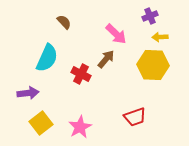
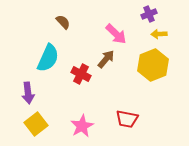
purple cross: moved 1 px left, 2 px up
brown semicircle: moved 1 px left
yellow arrow: moved 1 px left, 3 px up
cyan semicircle: moved 1 px right
yellow hexagon: rotated 24 degrees counterclockwise
purple arrow: rotated 90 degrees clockwise
red trapezoid: moved 8 px left, 2 px down; rotated 30 degrees clockwise
yellow square: moved 5 px left, 1 px down
pink star: moved 2 px right, 1 px up
